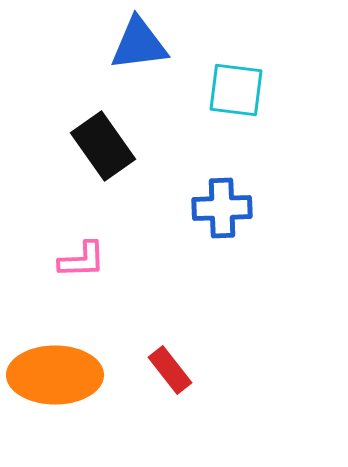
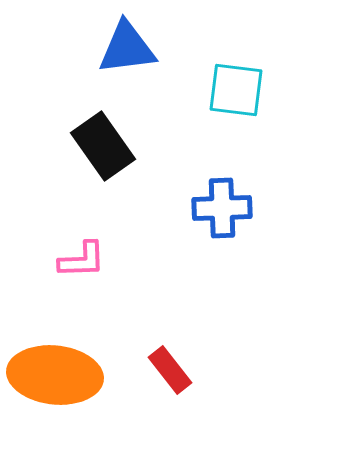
blue triangle: moved 12 px left, 4 px down
orange ellipse: rotated 6 degrees clockwise
